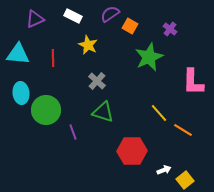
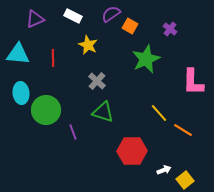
purple semicircle: moved 1 px right
green star: moved 3 px left, 2 px down
